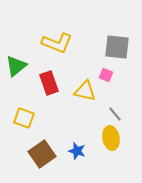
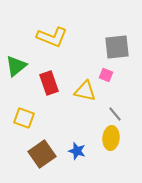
yellow L-shape: moved 5 px left, 6 px up
gray square: rotated 12 degrees counterclockwise
yellow ellipse: rotated 15 degrees clockwise
